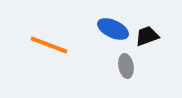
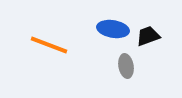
blue ellipse: rotated 16 degrees counterclockwise
black trapezoid: moved 1 px right
